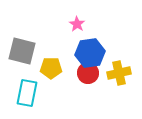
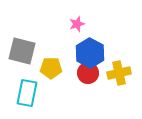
pink star: rotated 21 degrees clockwise
blue hexagon: rotated 24 degrees counterclockwise
